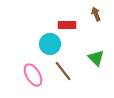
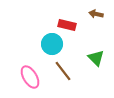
brown arrow: rotated 56 degrees counterclockwise
red rectangle: rotated 12 degrees clockwise
cyan circle: moved 2 px right
pink ellipse: moved 3 px left, 2 px down
